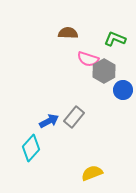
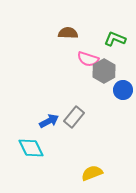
cyan diamond: rotated 68 degrees counterclockwise
